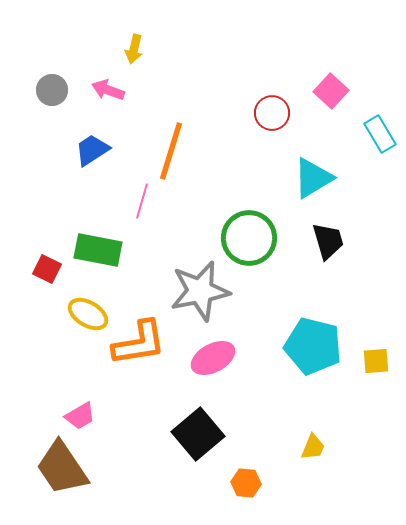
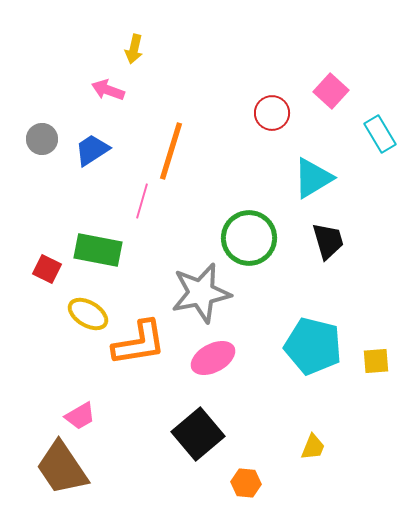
gray circle: moved 10 px left, 49 px down
gray star: moved 1 px right, 2 px down
